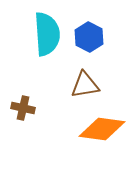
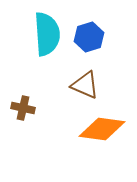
blue hexagon: rotated 16 degrees clockwise
brown triangle: rotated 32 degrees clockwise
